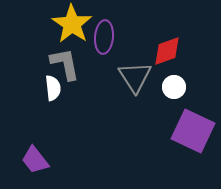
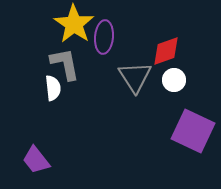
yellow star: moved 2 px right
red diamond: moved 1 px left
white circle: moved 7 px up
purple trapezoid: moved 1 px right
